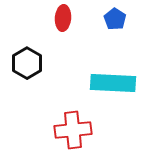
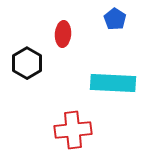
red ellipse: moved 16 px down
